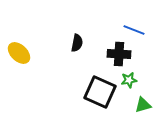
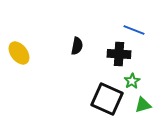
black semicircle: moved 3 px down
yellow ellipse: rotated 10 degrees clockwise
green star: moved 3 px right, 1 px down; rotated 21 degrees counterclockwise
black square: moved 7 px right, 7 px down
